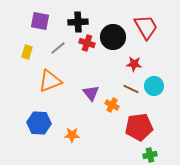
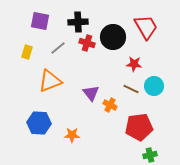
orange cross: moved 2 px left
